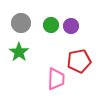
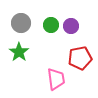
red pentagon: moved 1 px right, 3 px up
pink trapezoid: rotated 10 degrees counterclockwise
